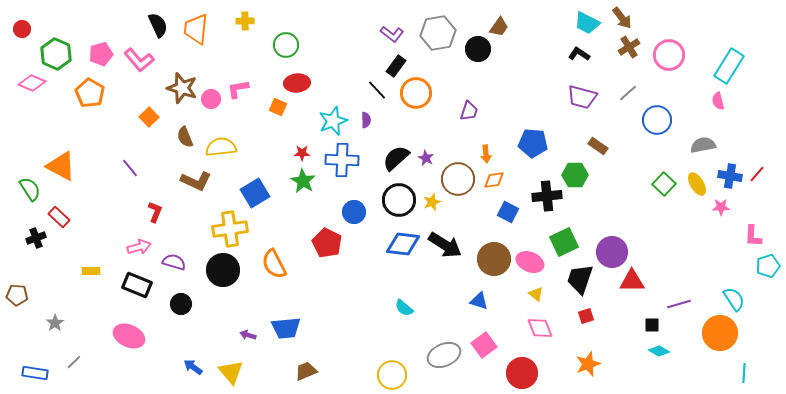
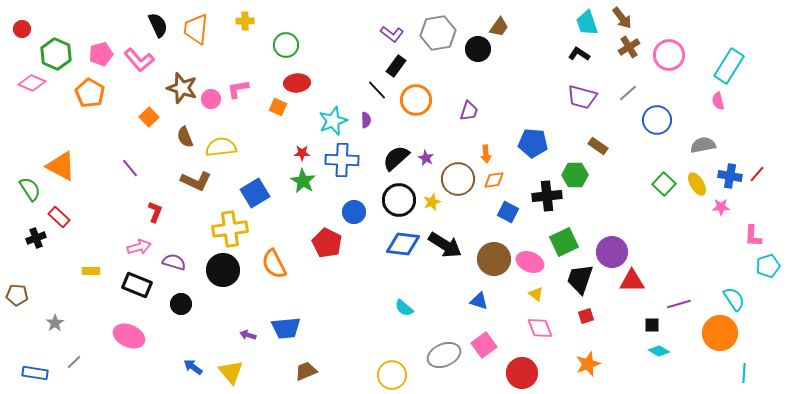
cyan trapezoid at (587, 23): rotated 44 degrees clockwise
orange circle at (416, 93): moved 7 px down
